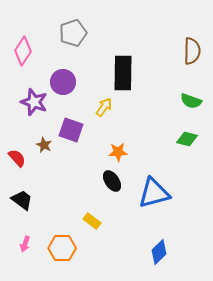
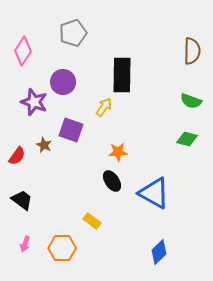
black rectangle: moved 1 px left, 2 px down
red semicircle: moved 2 px up; rotated 78 degrees clockwise
blue triangle: rotated 44 degrees clockwise
